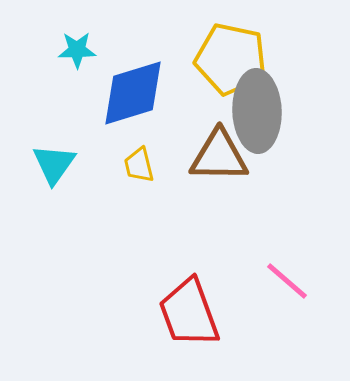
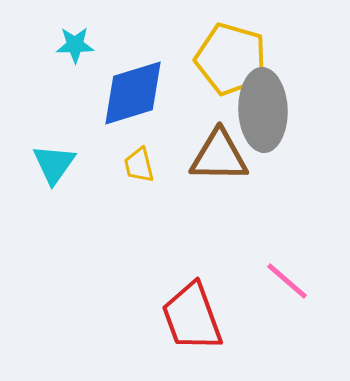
cyan star: moved 2 px left, 5 px up
yellow pentagon: rotated 4 degrees clockwise
gray ellipse: moved 6 px right, 1 px up
red trapezoid: moved 3 px right, 4 px down
